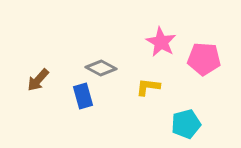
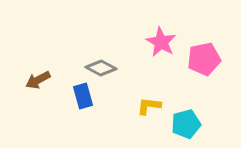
pink pentagon: rotated 16 degrees counterclockwise
brown arrow: rotated 20 degrees clockwise
yellow L-shape: moved 1 px right, 19 px down
